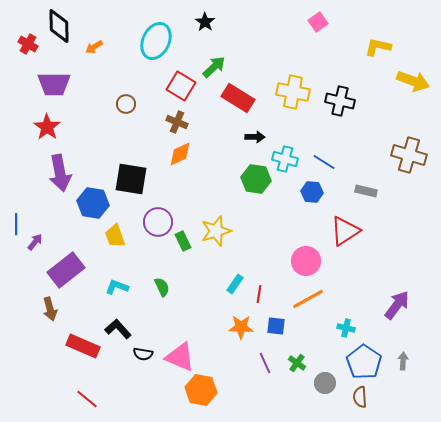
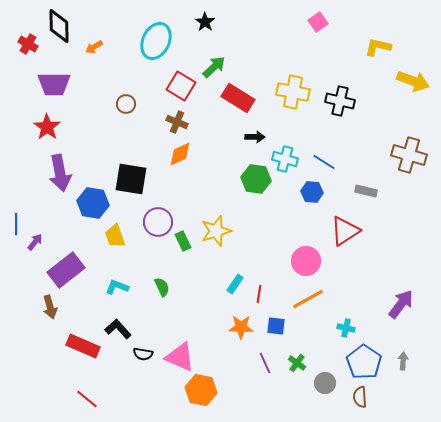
purple arrow at (397, 305): moved 4 px right, 1 px up
brown arrow at (50, 309): moved 2 px up
